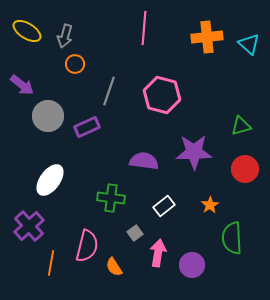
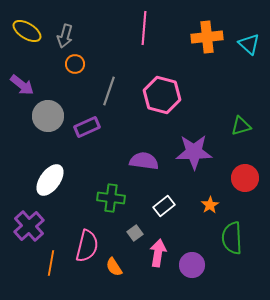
red circle: moved 9 px down
